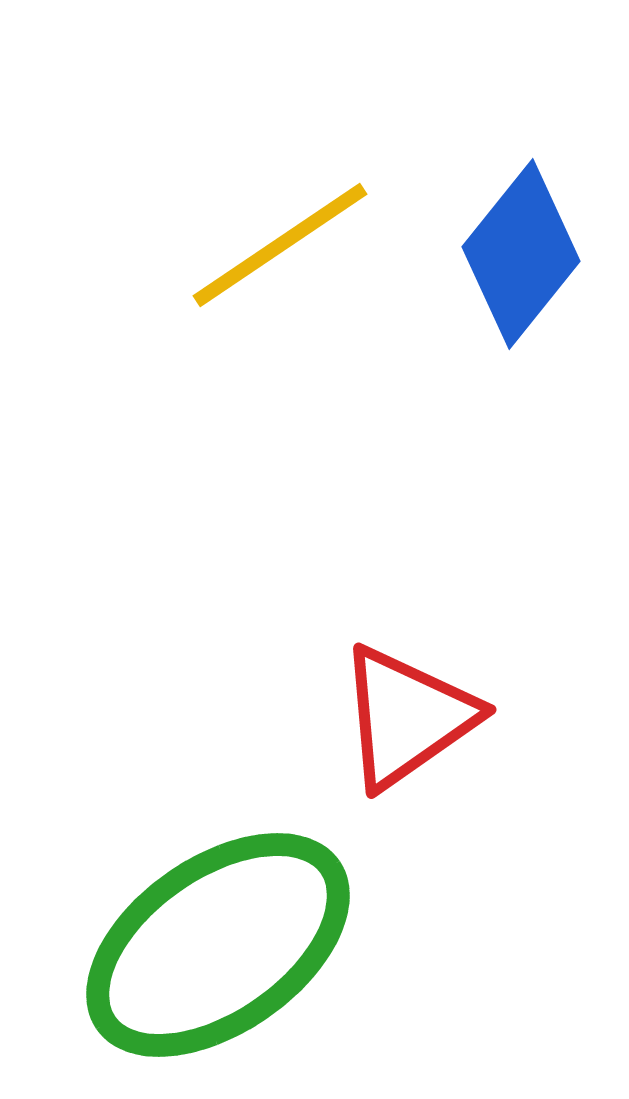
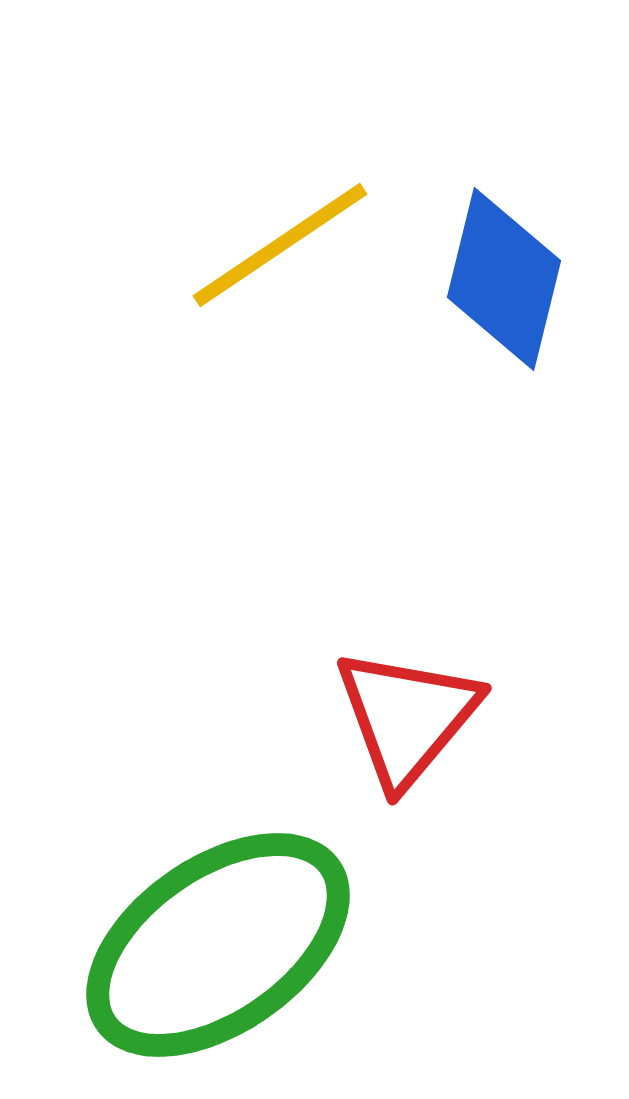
blue diamond: moved 17 px left, 25 px down; rotated 25 degrees counterclockwise
red triangle: rotated 15 degrees counterclockwise
